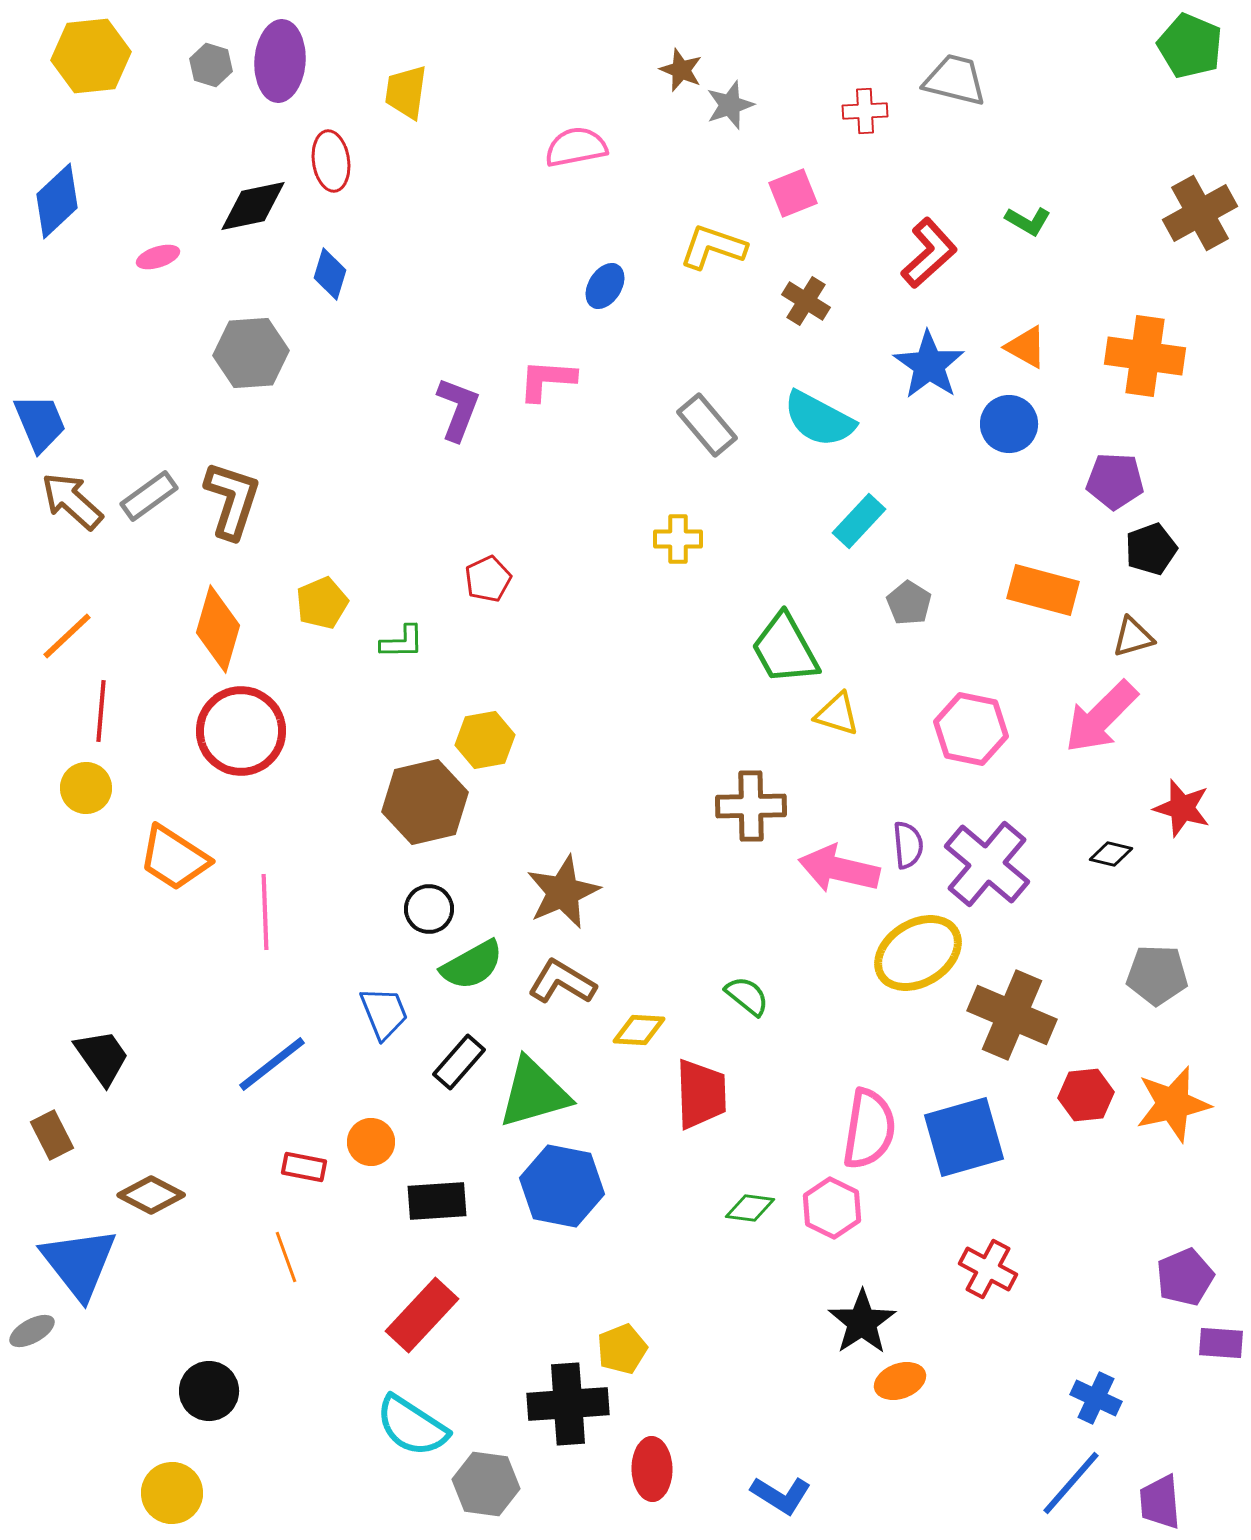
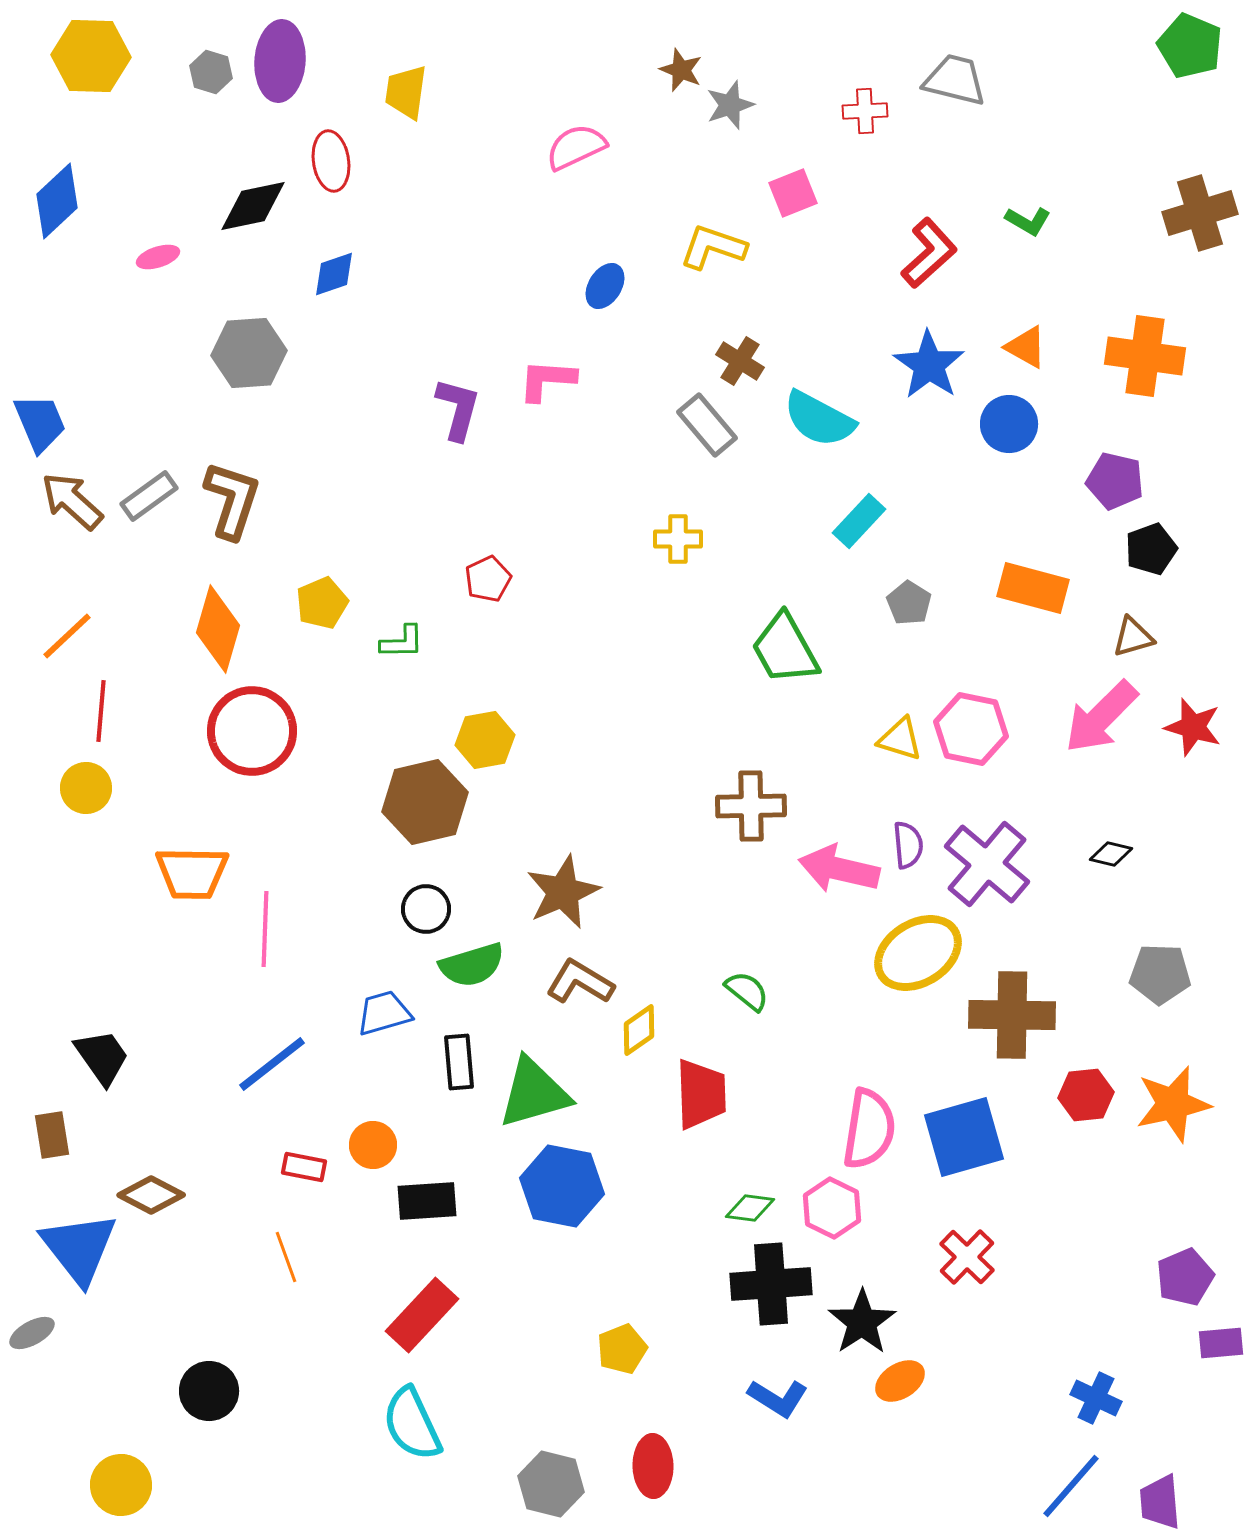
yellow hexagon at (91, 56): rotated 8 degrees clockwise
gray hexagon at (211, 65): moved 7 px down
pink semicircle at (576, 147): rotated 14 degrees counterclockwise
brown cross at (1200, 213): rotated 12 degrees clockwise
blue diamond at (330, 274): moved 4 px right; rotated 54 degrees clockwise
brown cross at (806, 301): moved 66 px left, 60 px down
gray hexagon at (251, 353): moved 2 px left
purple L-shape at (458, 409): rotated 6 degrees counterclockwise
purple pentagon at (1115, 481): rotated 10 degrees clockwise
orange rectangle at (1043, 590): moved 10 px left, 2 px up
yellow triangle at (837, 714): moved 63 px right, 25 px down
red circle at (241, 731): moved 11 px right
red star at (1182, 808): moved 11 px right, 81 px up
orange trapezoid at (174, 858): moved 18 px right, 15 px down; rotated 32 degrees counterclockwise
black circle at (429, 909): moved 3 px left
pink line at (265, 912): moved 17 px down; rotated 4 degrees clockwise
green semicircle at (472, 965): rotated 12 degrees clockwise
gray pentagon at (1157, 975): moved 3 px right, 1 px up
brown L-shape at (562, 982): moved 18 px right
green semicircle at (747, 996): moved 5 px up
blue trapezoid at (384, 1013): rotated 84 degrees counterclockwise
brown cross at (1012, 1015): rotated 22 degrees counterclockwise
yellow diamond at (639, 1030): rotated 38 degrees counterclockwise
black rectangle at (459, 1062): rotated 46 degrees counterclockwise
brown rectangle at (52, 1135): rotated 18 degrees clockwise
orange circle at (371, 1142): moved 2 px right, 3 px down
black rectangle at (437, 1201): moved 10 px left
blue triangle at (79, 1263): moved 15 px up
red cross at (988, 1269): moved 21 px left, 12 px up; rotated 16 degrees clockwise
gray ellipse at (32, 1331): moved 2 px down
purple rectangle at (1221, 1343): rotated 9 degrees counterclockwise
orange ellipse at (900, 1381): rotated 12 degrees counterclockwise
black cross at (568, 1404): moved 203 px right, 120 px up
cyan semicircle at (412, 1426): moved 2 px up; rotated 32 degrees clockwise
red ellipse at (652, 1469): moved 1 px right, 3 px up
blue line at (1071, 1483): moved 3 px down
gray hexagon at (486, 1484): moved 65 px right; rotated 6 degrees clockwise
yellow circle at (172, 1493): moved 51 px left, 8 px up
blue L-shape at (781, 1495): moved 3 px left, 97 px up
